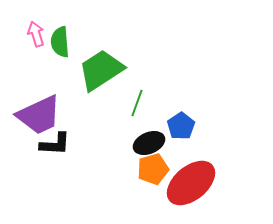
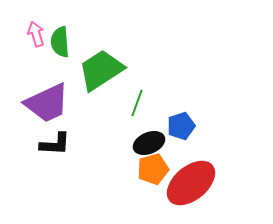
purple trapezoid: moved 8 px right, 12 px up
blue pentagon: rotated 16 degrees clockwise
